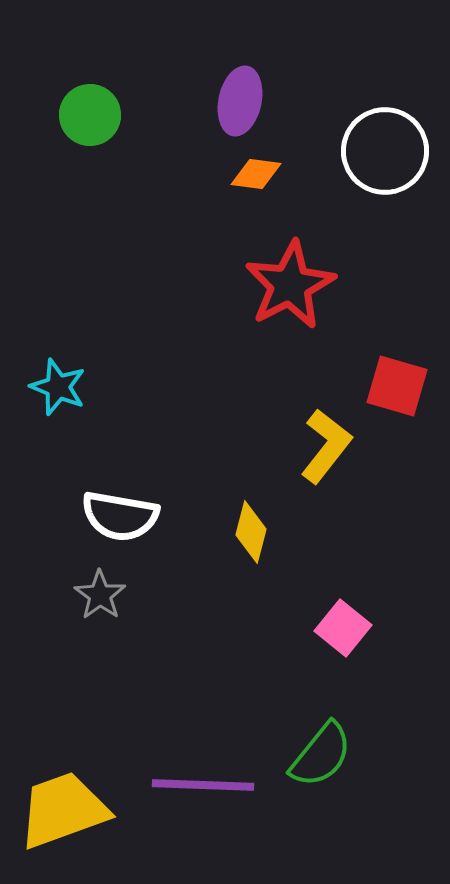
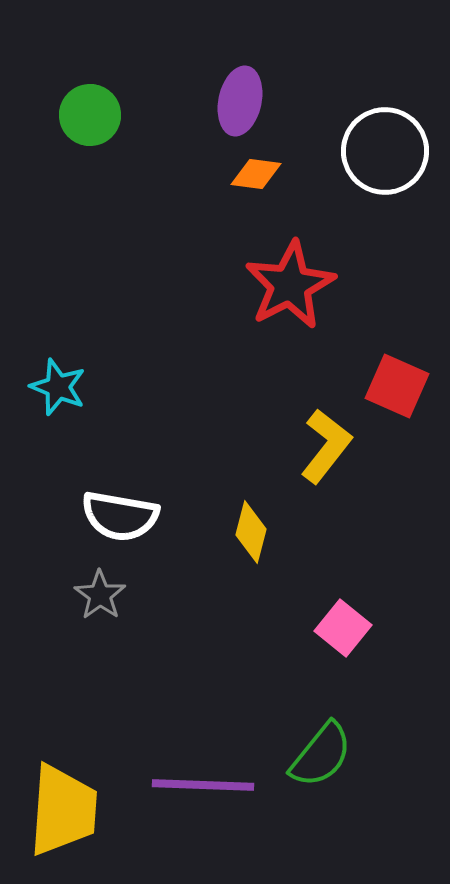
red square: rotated 8 degrees clockwise
yellow trapezoid: rotated 114 degrees clockwise
